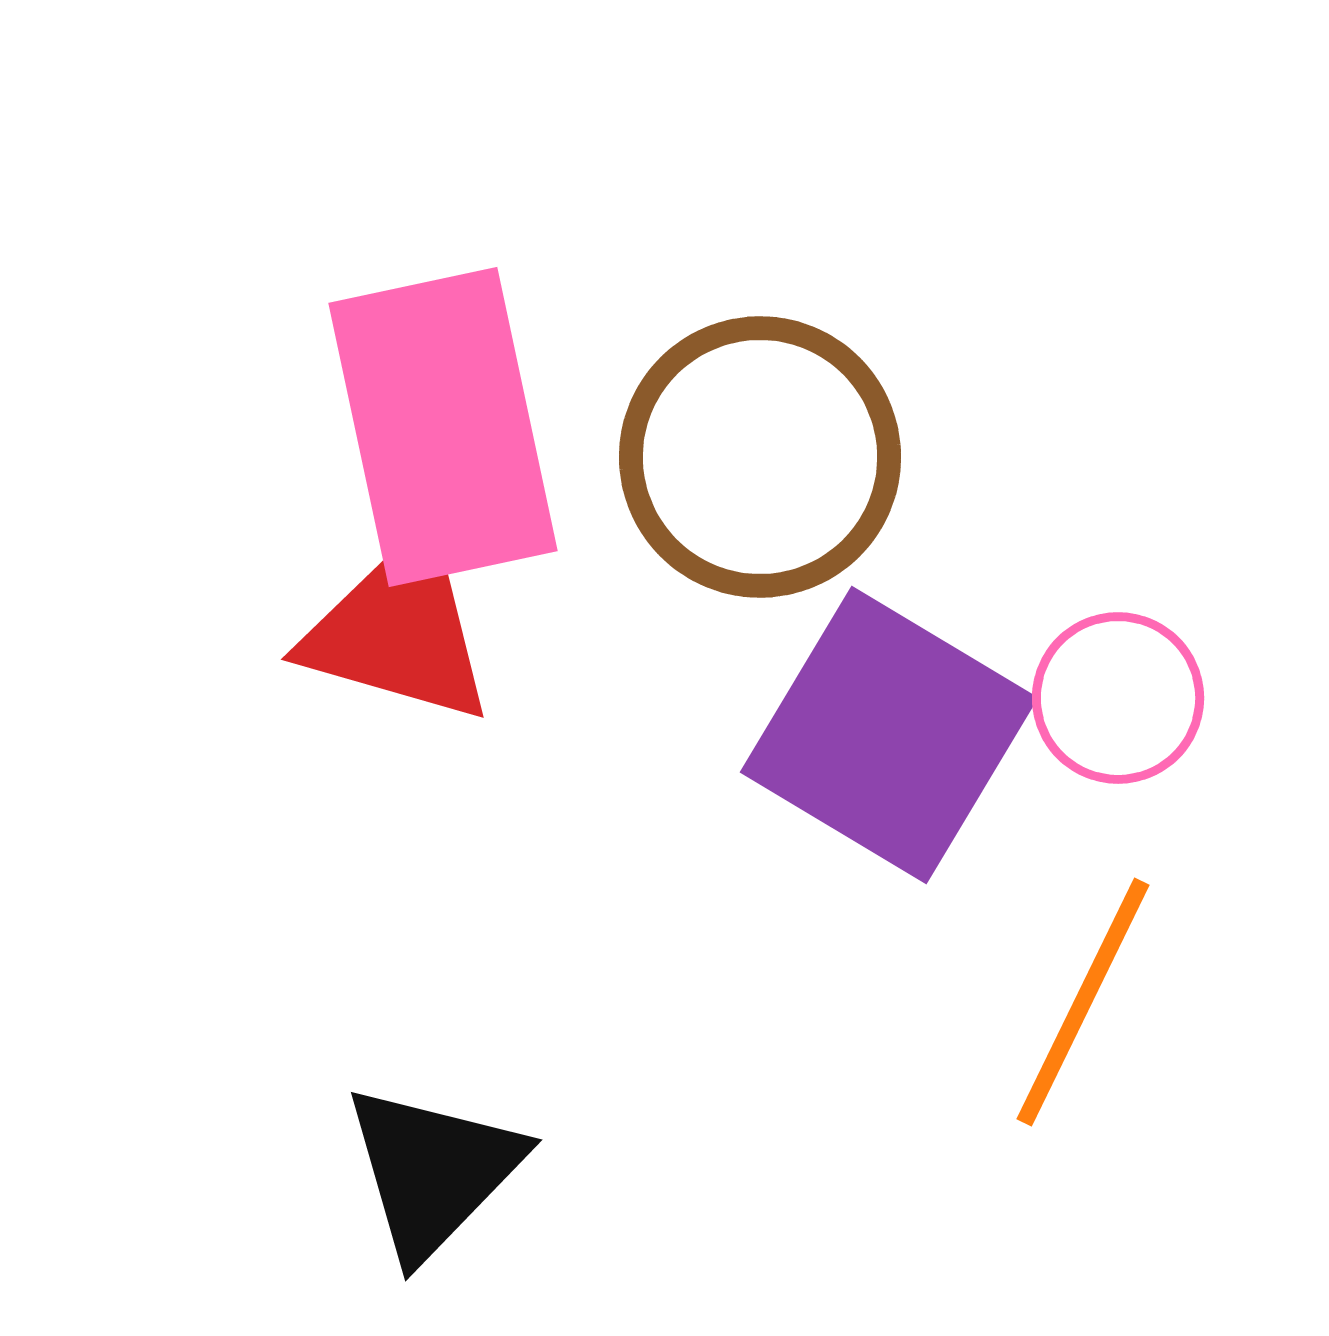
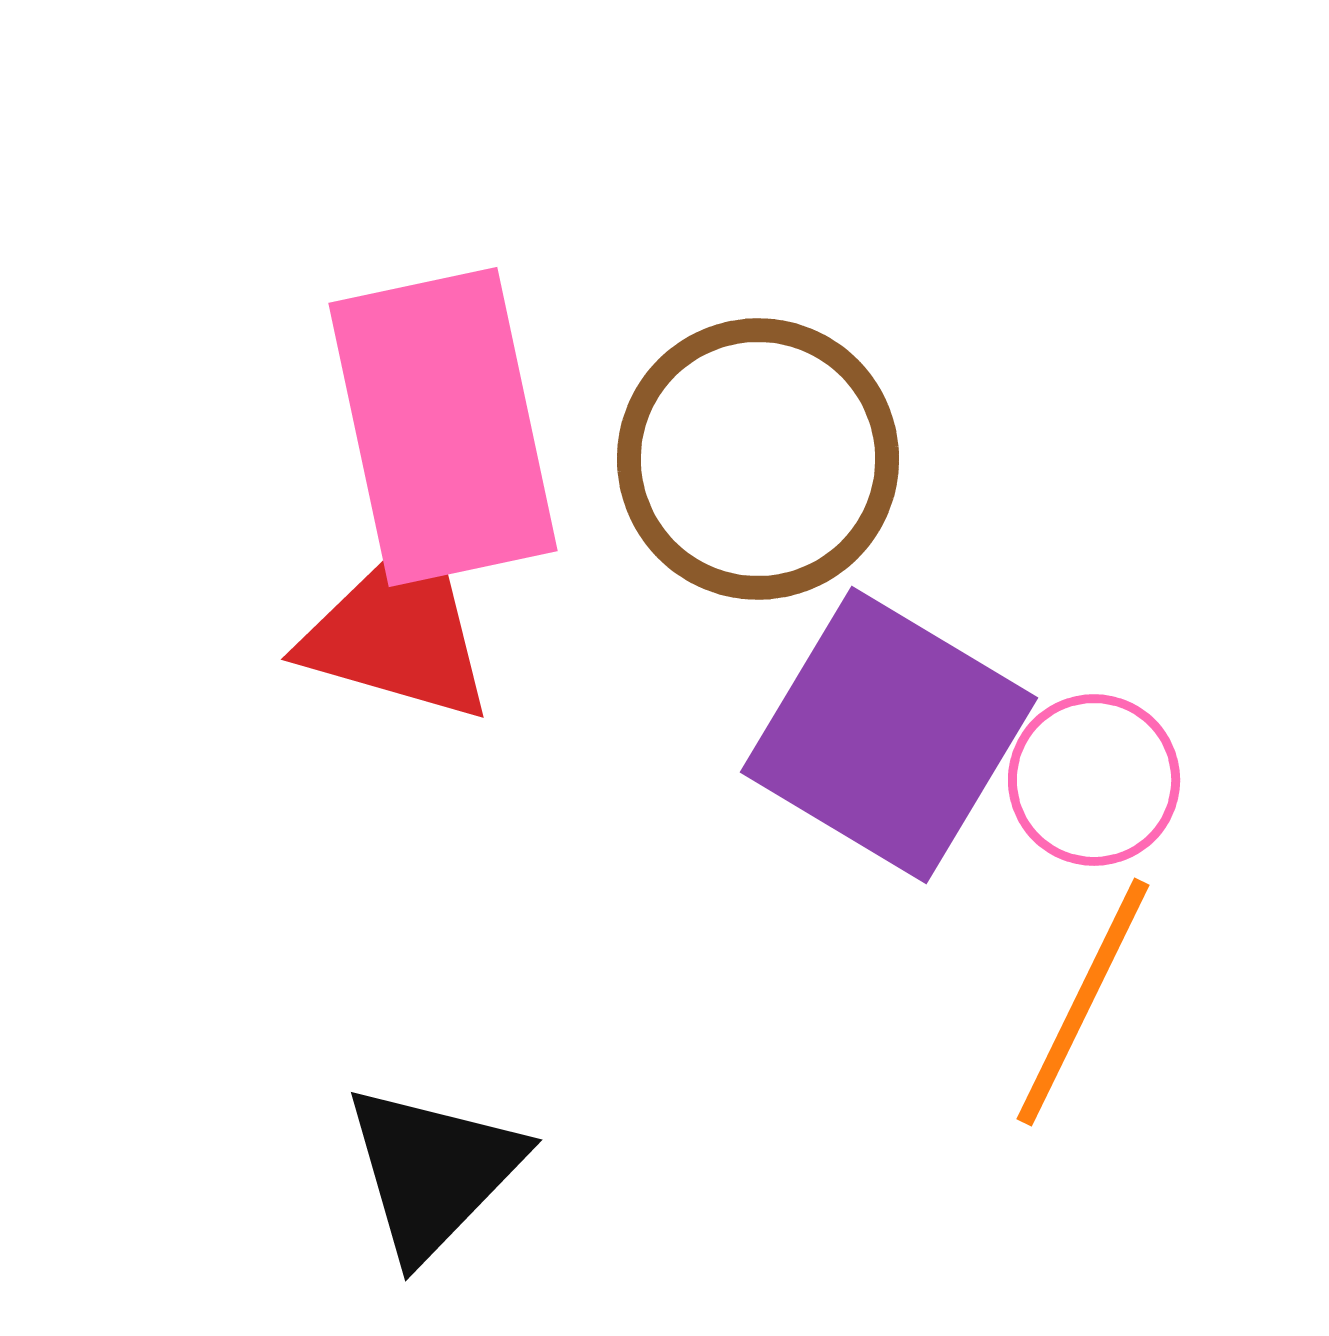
brown circle: moved 2 px left, 2 px down
pink circle: moved 24 px left, 82 px down
